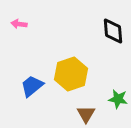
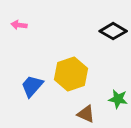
pink arrow: moved 1 px down
black diamond: rotated 56 degrees counterclockwise
blue trapezoid: rotated 10 degrees counterclockwise
brown triangle: rotated 36 degrees counterclockwise
